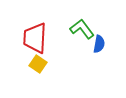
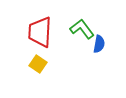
red trapezoid: moved 5 px right, 6 px up
